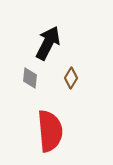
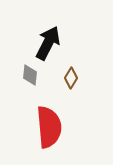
gray diamond: moved 3 px up
red semicircle: moved 1 px left, 4 px up
